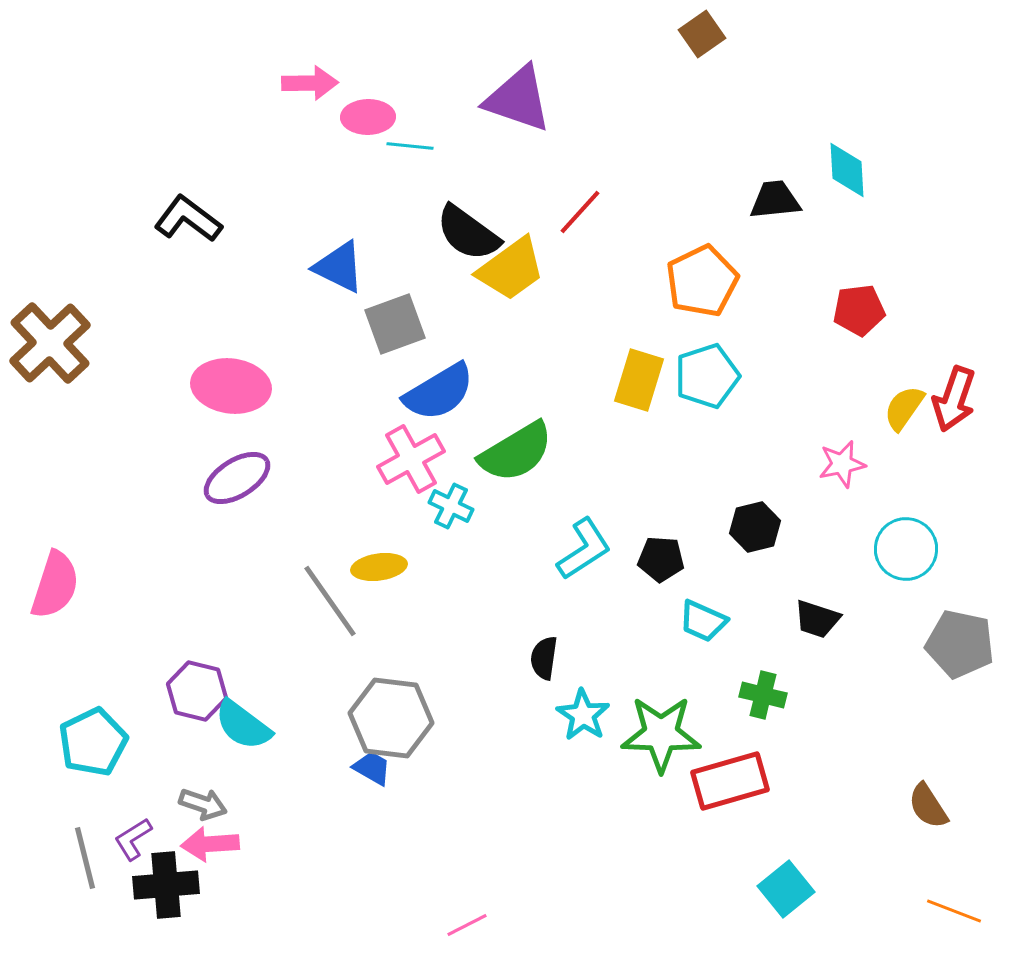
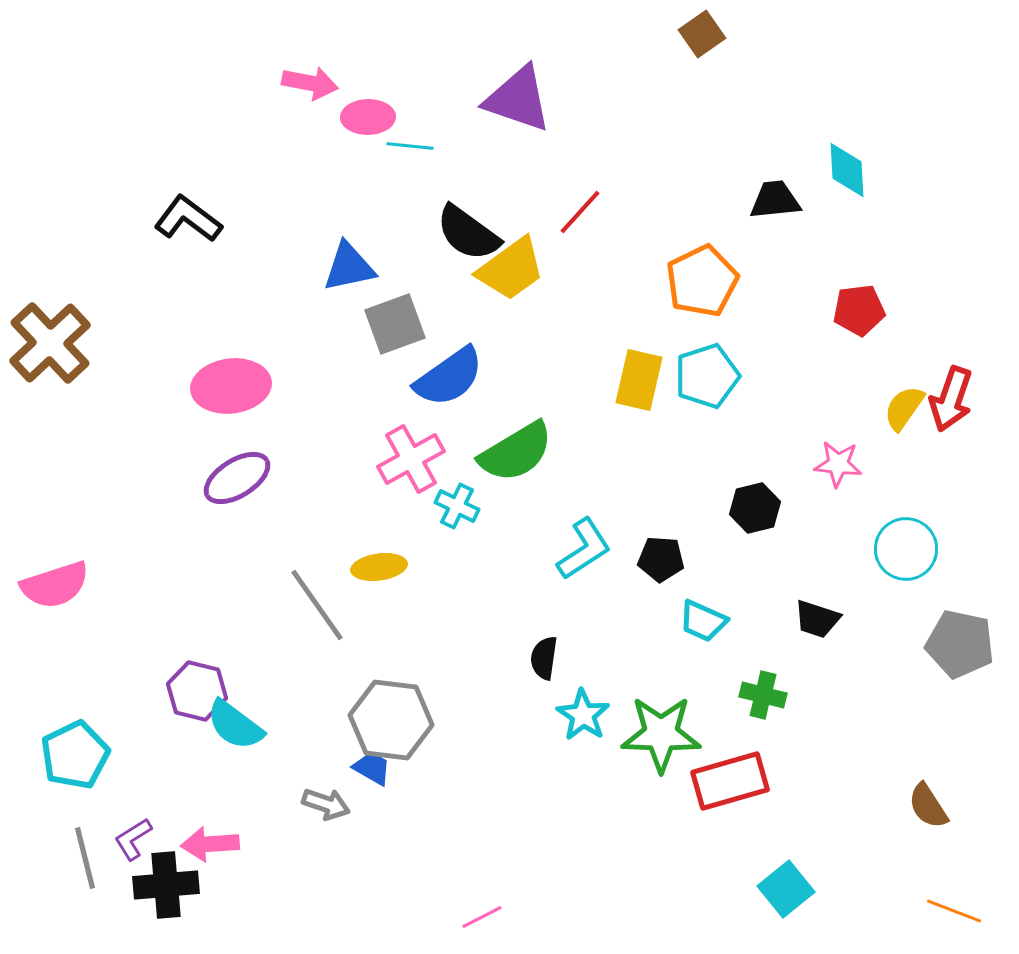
pink arrow at (310, 83): rotated 12 degrees clockwise
blue triangle at (339, 267): moved 10 px right; rotated 38 degrees counterclockwise
yellow rectangle at (639, 380): rotated 4 degrees counterclockwise
pink ellipse at (231, 386): rotated 14 degrees counterclockwise
blue semicircle at (439, 392): moved 10 px right, 15 px up; rotated 4 degrees counterclockwise
red arrow at (954, 399): moved 3 px left
pink star at (842, 464): moved 4 px left; rotated 18 degrees clockwise
cyan cross at (451, 506): moved 6 px right
black hexagon at (755, 527): moved 19 px up
pink semicircle at (55, 585): rotated 54 degrees clockwise
gray line at (330, 601): moved 13 px left, 4 px down
gray hexagon at (391, 718): moved 2 px down
cyan semicircle at (243, 725): moved 8 px left
cyan pentagon at (93, 742): moved 18 px left, 13 px down
gray arrow at (203, 804): moved 123 px right
pink line at (467, 925): moved 15 px right, 8 px up
